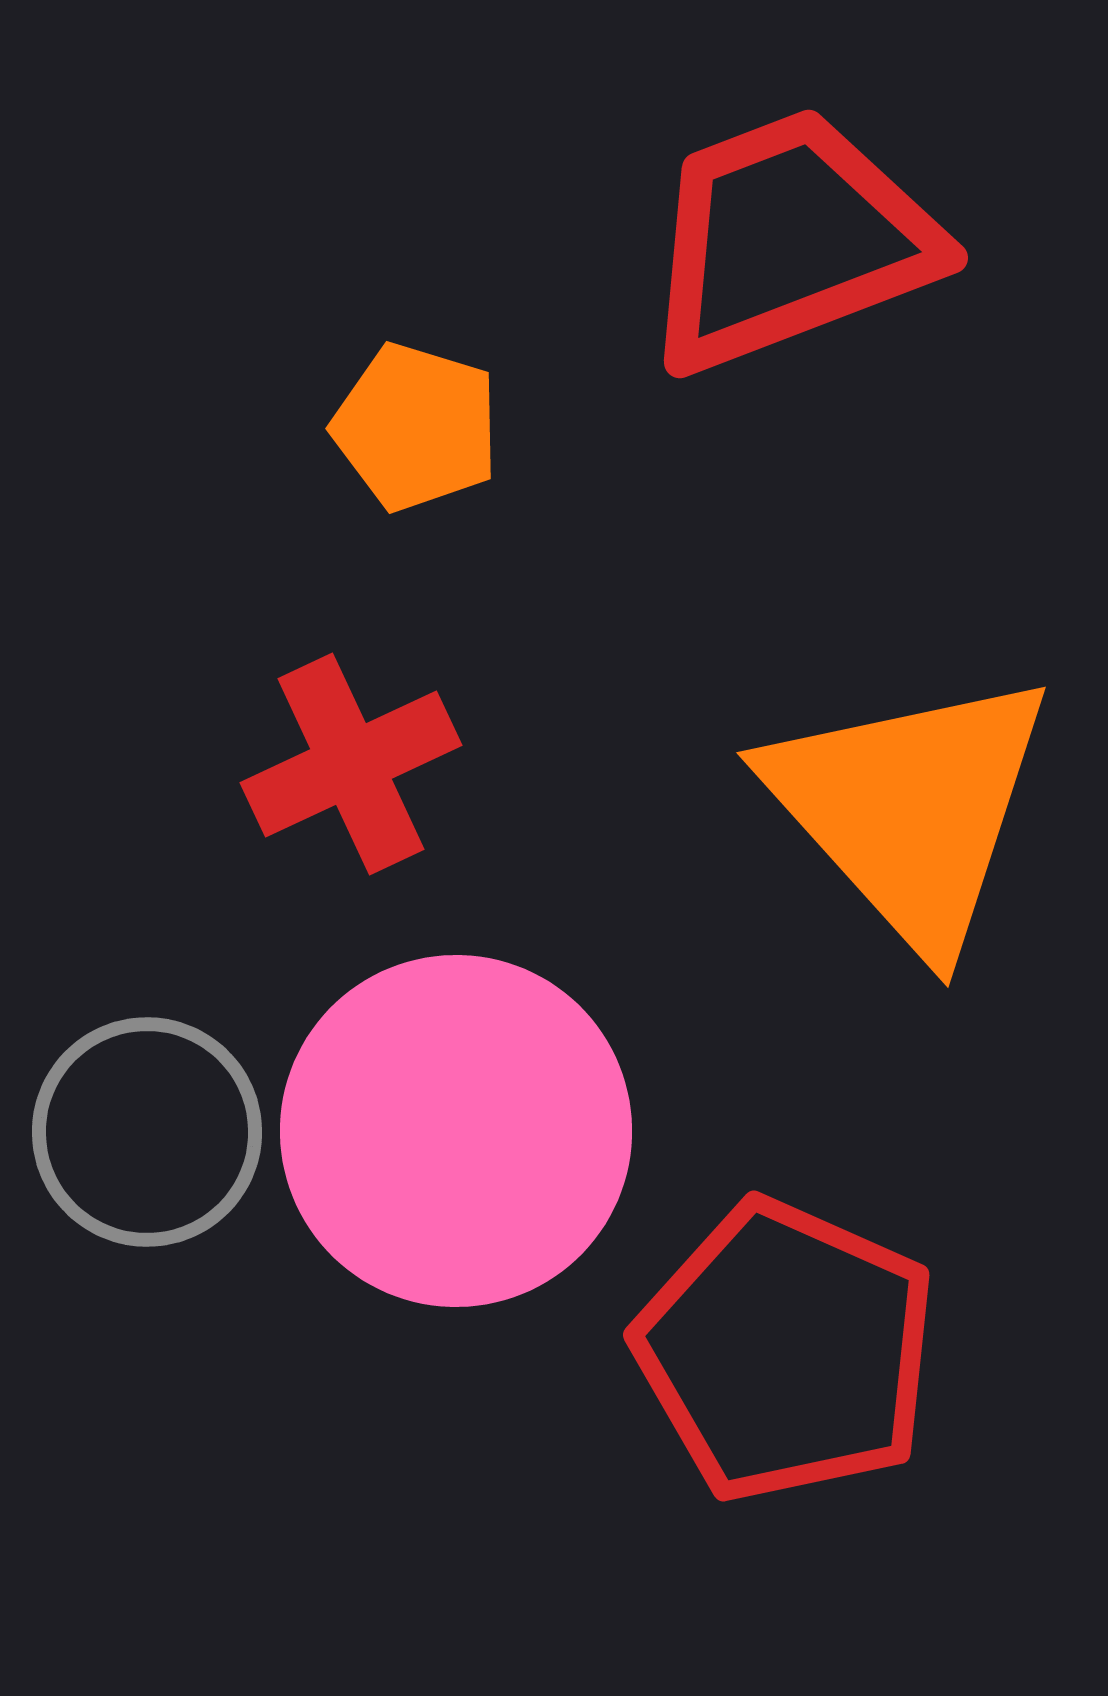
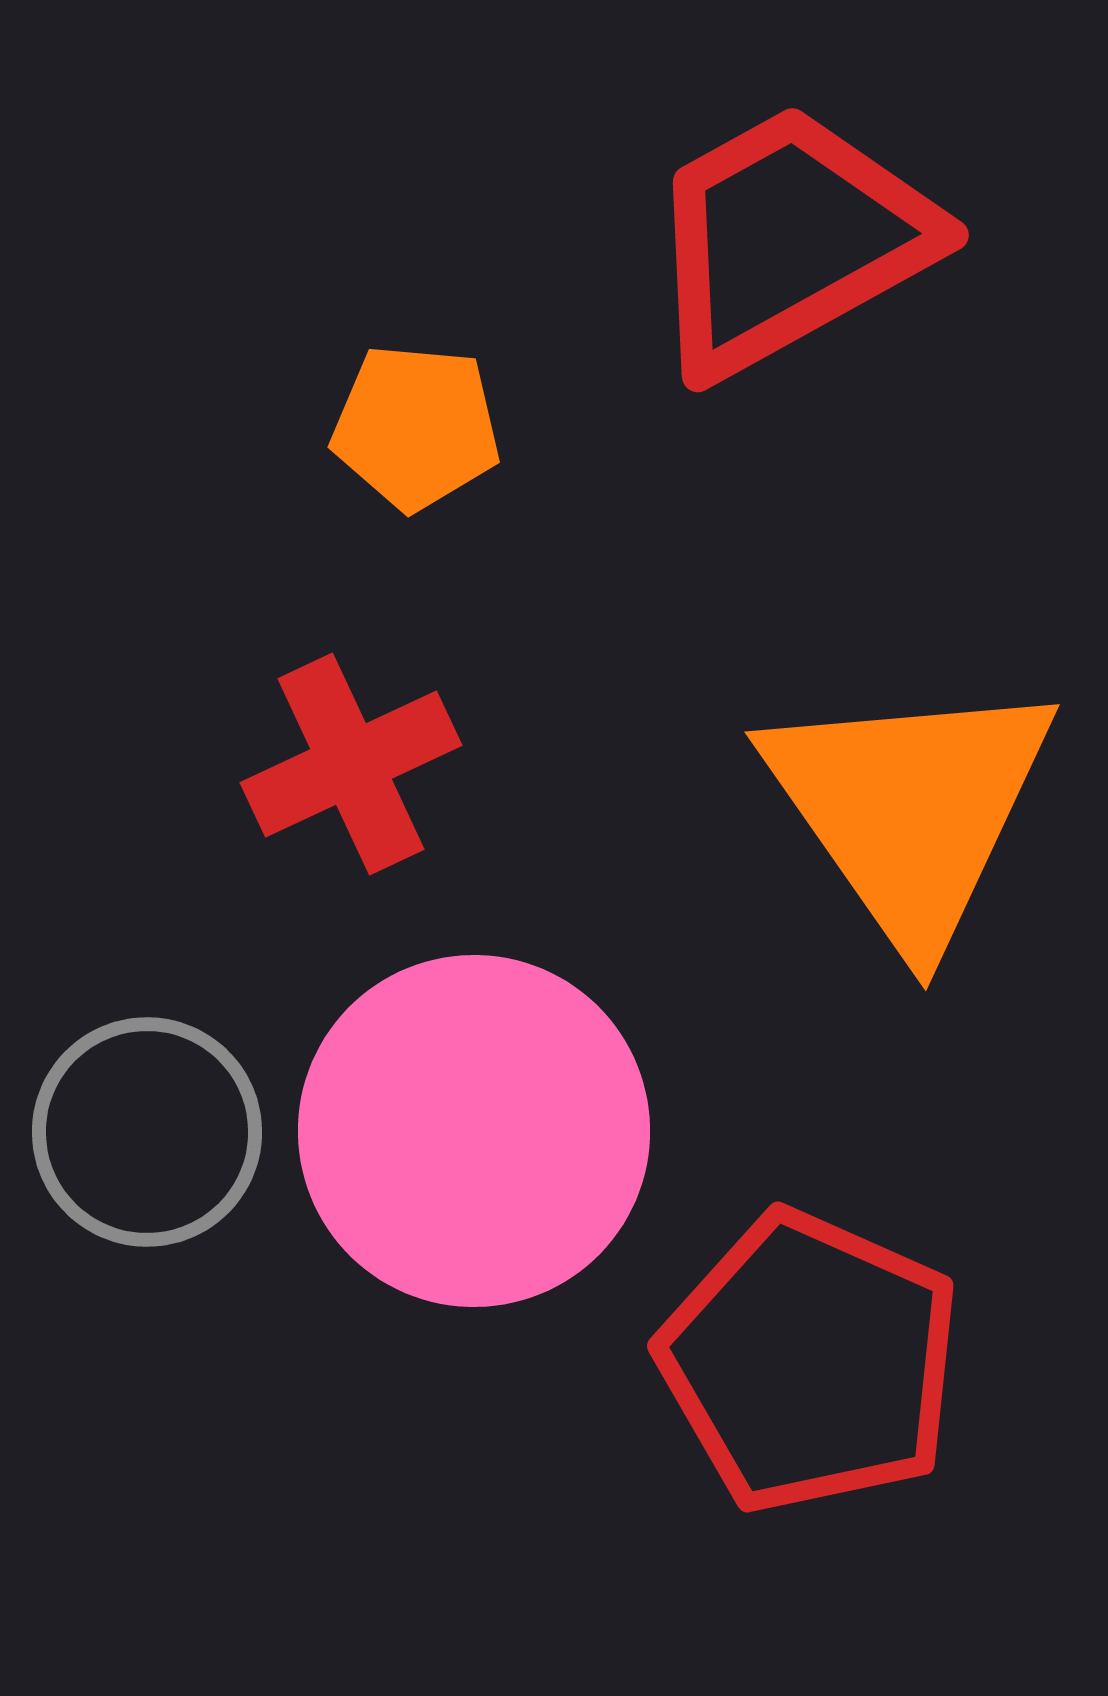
red trapezoid: rotated 8 degrees counterclockwise
orange pentagon: rotated 12 degrees counterclockwise
orange triangle: rotated 7 degrees clockwise
pink circle: moved 18 px right
red pentagon: moved 24 px right, 11 px down
